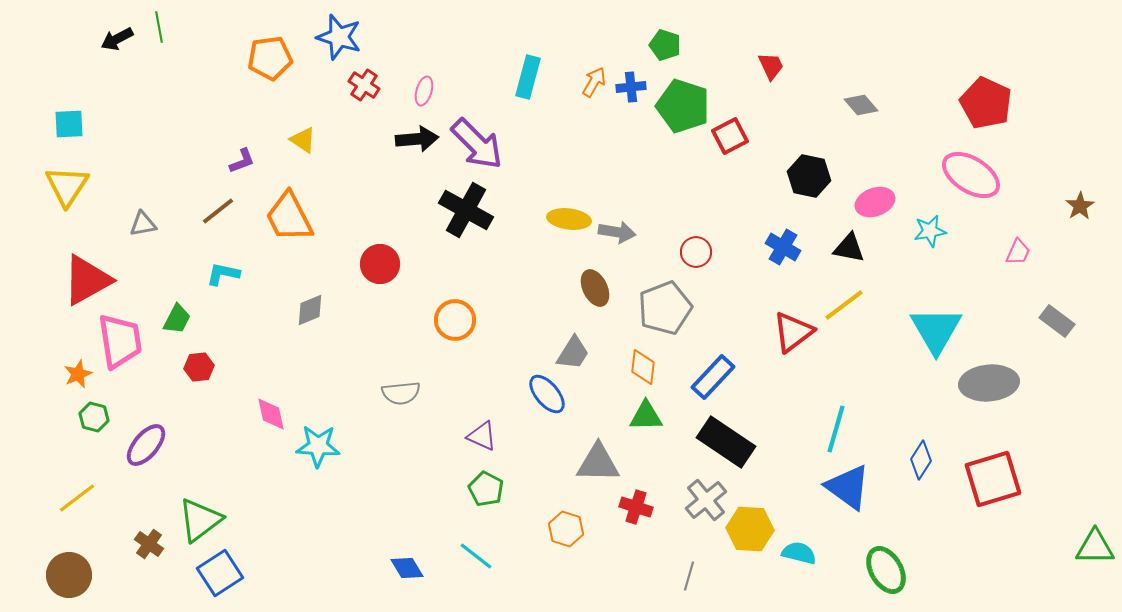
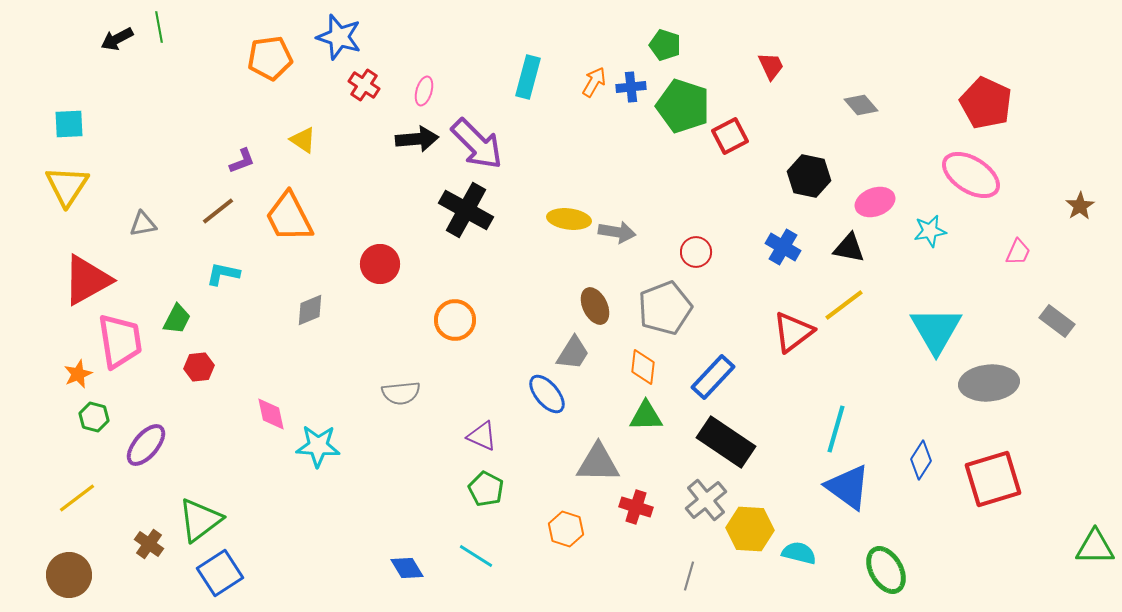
brown ellipse at (595, 288): moved 18 px down
cyan line at (476, 556): rotated 6 degrees counterclockwise
